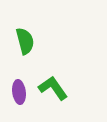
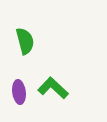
green L-shape: rotated 12 degrees counterclockwise
